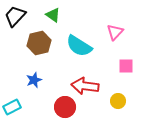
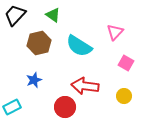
black trapezoid: moved 1 px up
pink square: moved 3 px up; rotated 28 degrees clockwise
yellow circle: moved 6 px right, 5 px up
